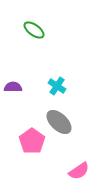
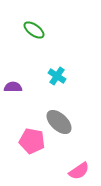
cyan cross: moved 10 px up
pink pentagon: rotated 25 degrees counterclockwise
